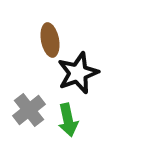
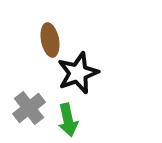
gray cross: moved 2 px up
